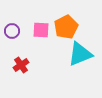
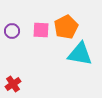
cyan triangle: rotated 32 degrees clockwise
red cross: moved 8 px left, 19 px down
